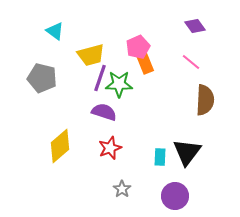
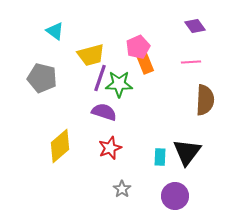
pink line: rotated 42 degrees counterclockwise
